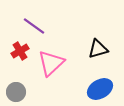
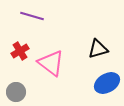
purple line: moved 2 px left, 10 px up; rotated 20 degrees counterclockwise
pink triangle: rotated 40 degrees counterclockwise
blue ellipse: moved 7 px right, 6 px up
